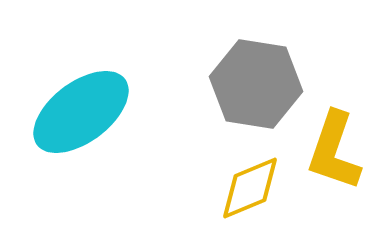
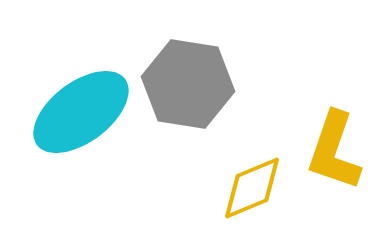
gray hexagon: moved 68 px left
yellow diamond: moved 2 px right
